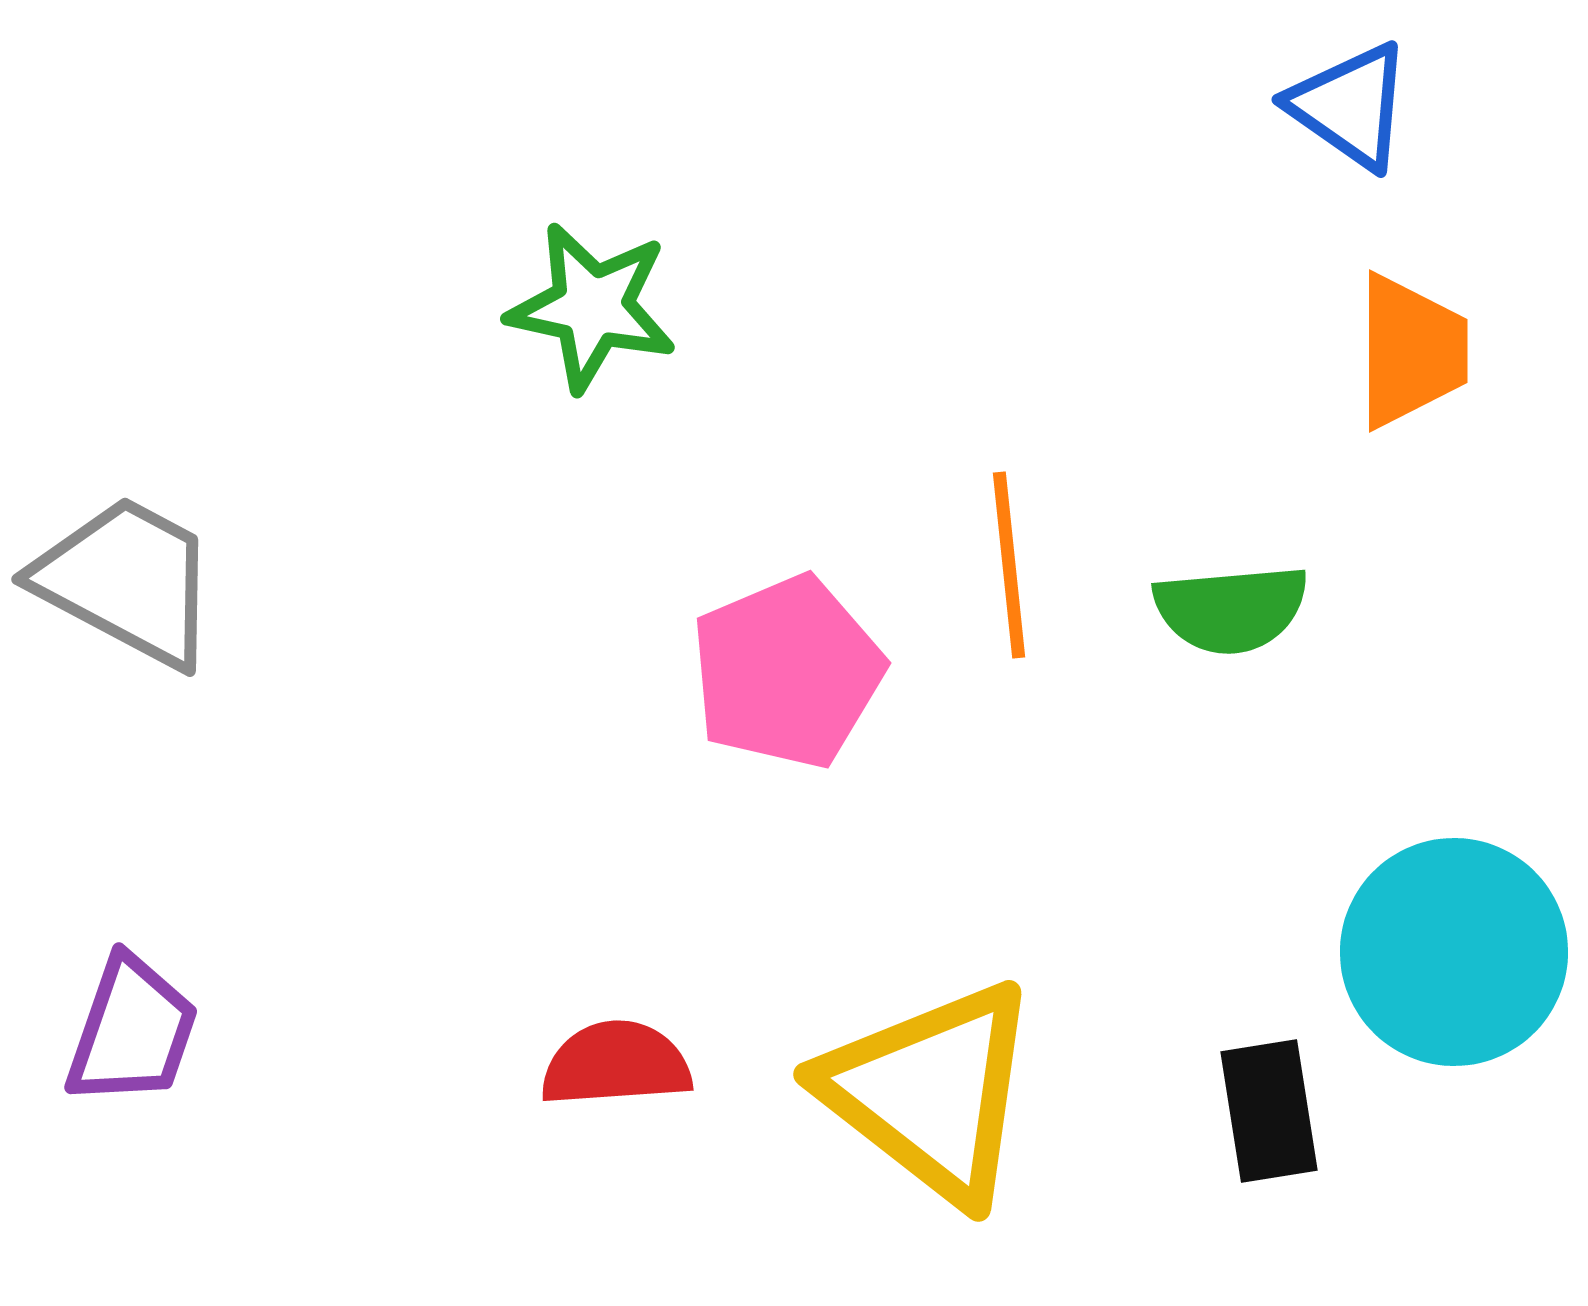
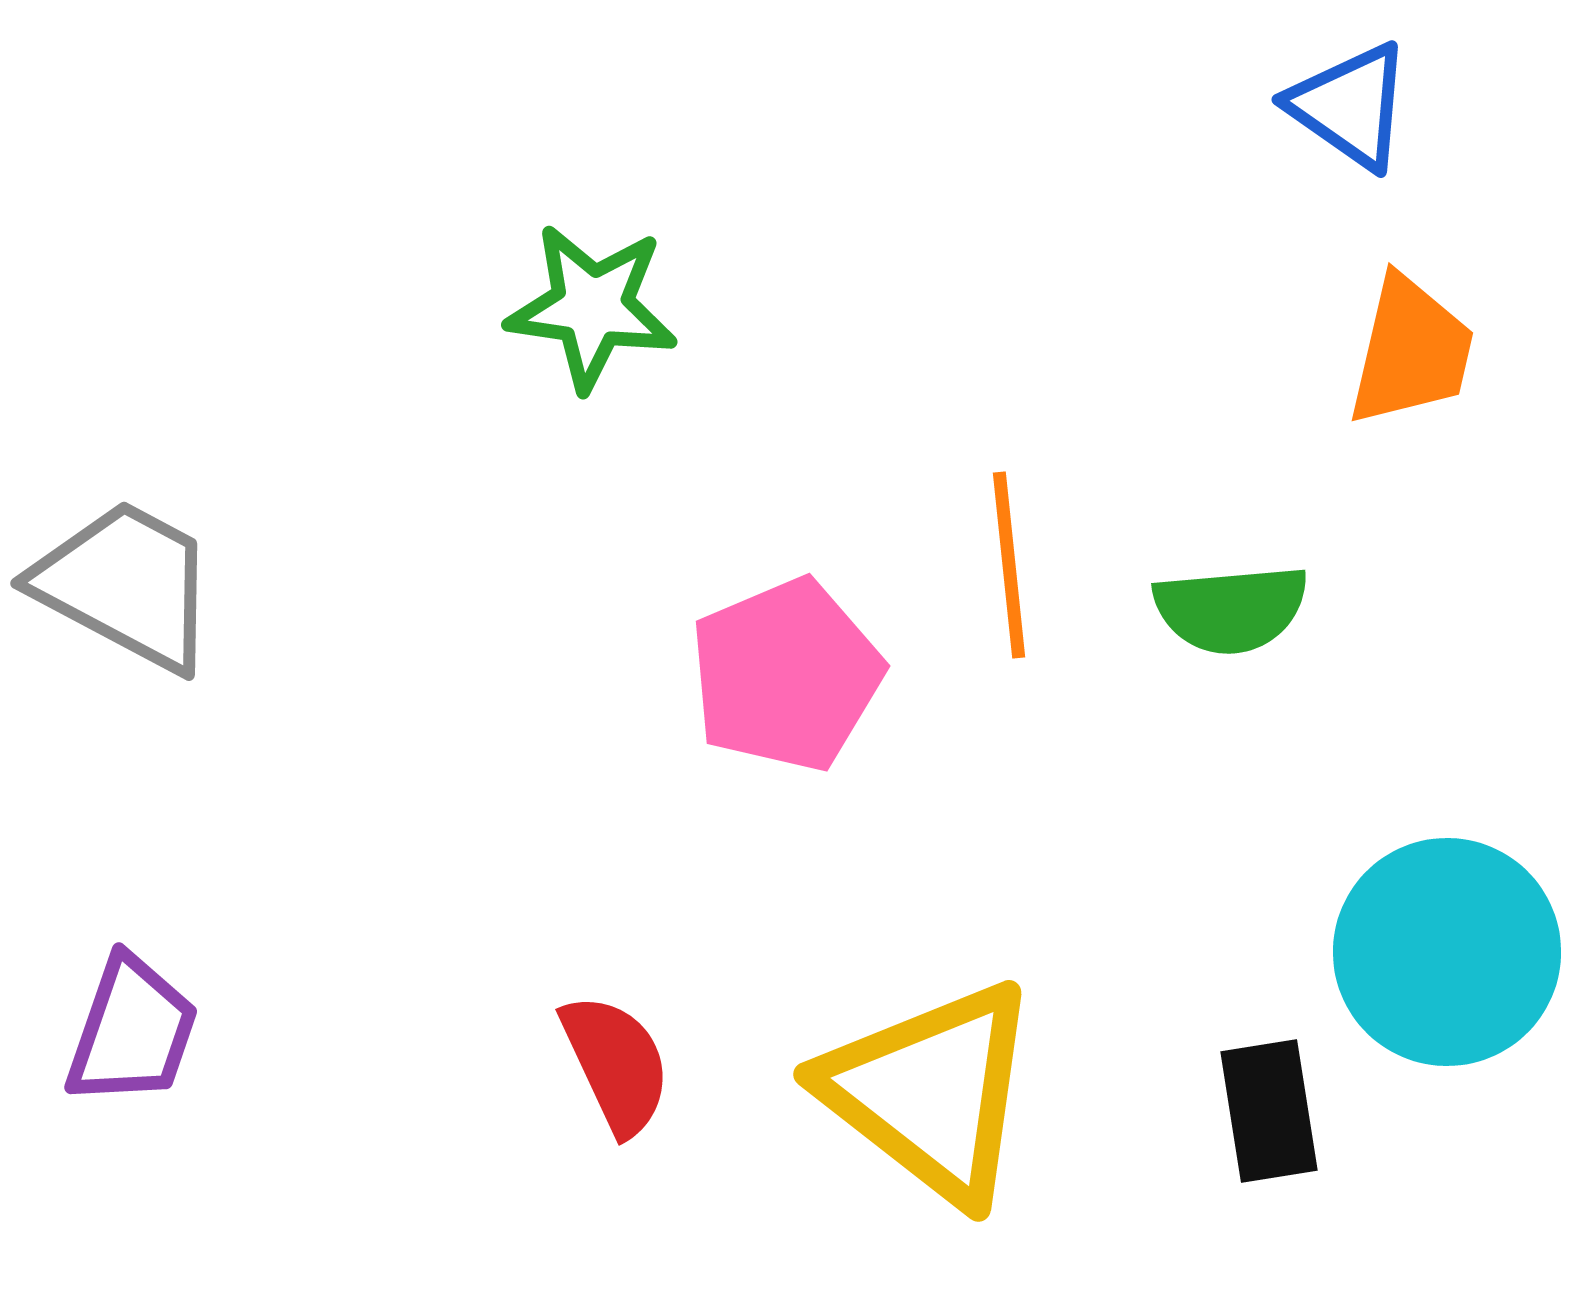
green star: rotated 4 degrees counterclockwise
orange trapezoid: rotated 13 degrees clockwise
gray trapezoid: moved 1 px left, 4 px down
pink pentagon: moved 1 px left, 3 px down
cyan circle: moved 7 px left
red semicircle: rotated 69 degrees clockwise
